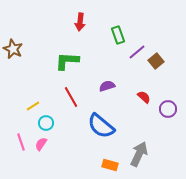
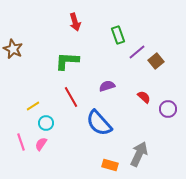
red arrow: moved 5 px left; rotated 24 degrees counterclockwise
blue semicircle: moved 2 px left, 3 px up; rotated 8 degrees clockwise
